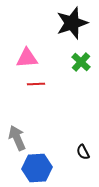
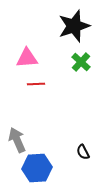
black star: moved 2 px right, 3 px down
gray arrow: moved 2 px down
